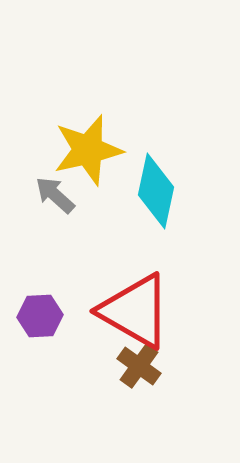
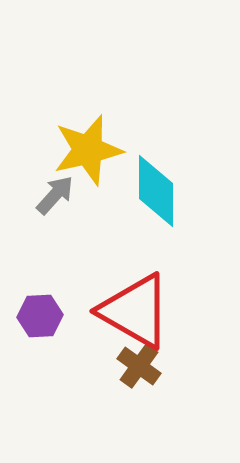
cyan diamond: rotated 12 degrees counterclockwise
gray arrow: rotated 90 degrees clockwise
